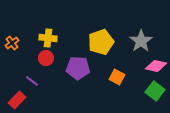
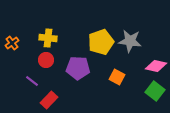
gray star: moved 11 px left; rotated 30 degrees counterclockwise
red circle: moved 2 px down
red rectangle: moved 32 px right
